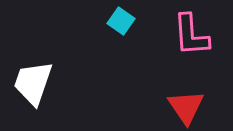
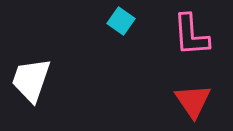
white trapezoid: moved 2 px left, 3 px up
red triangle: moved 7 px right, 6 px up
